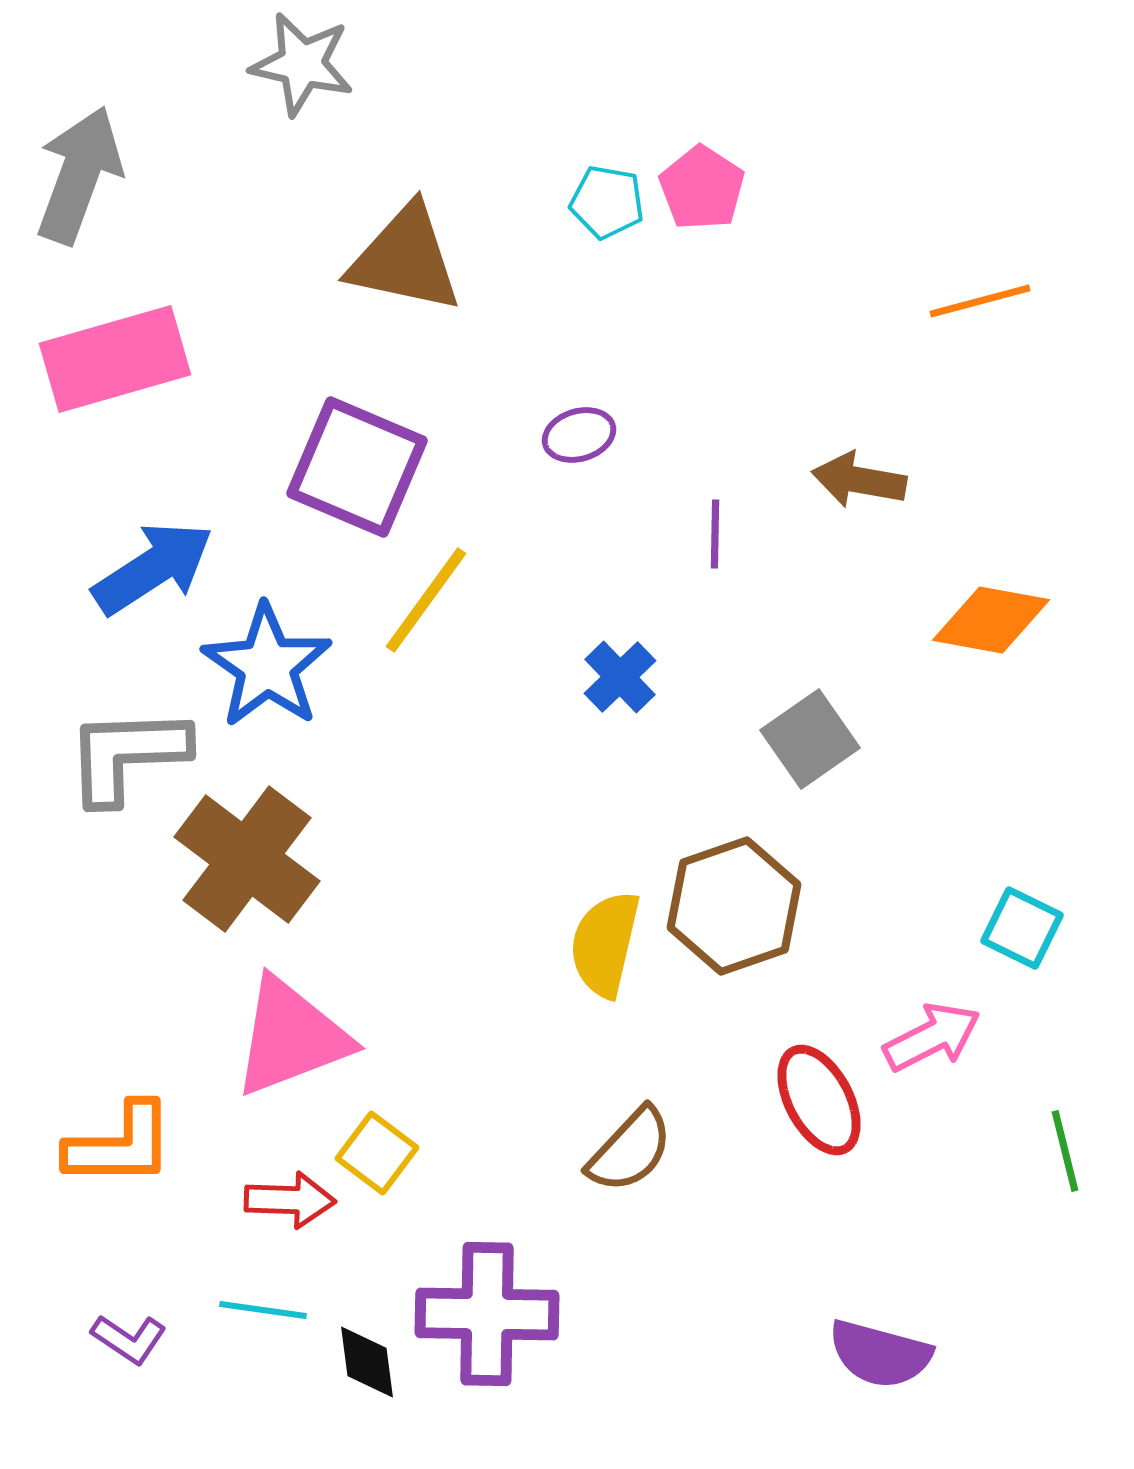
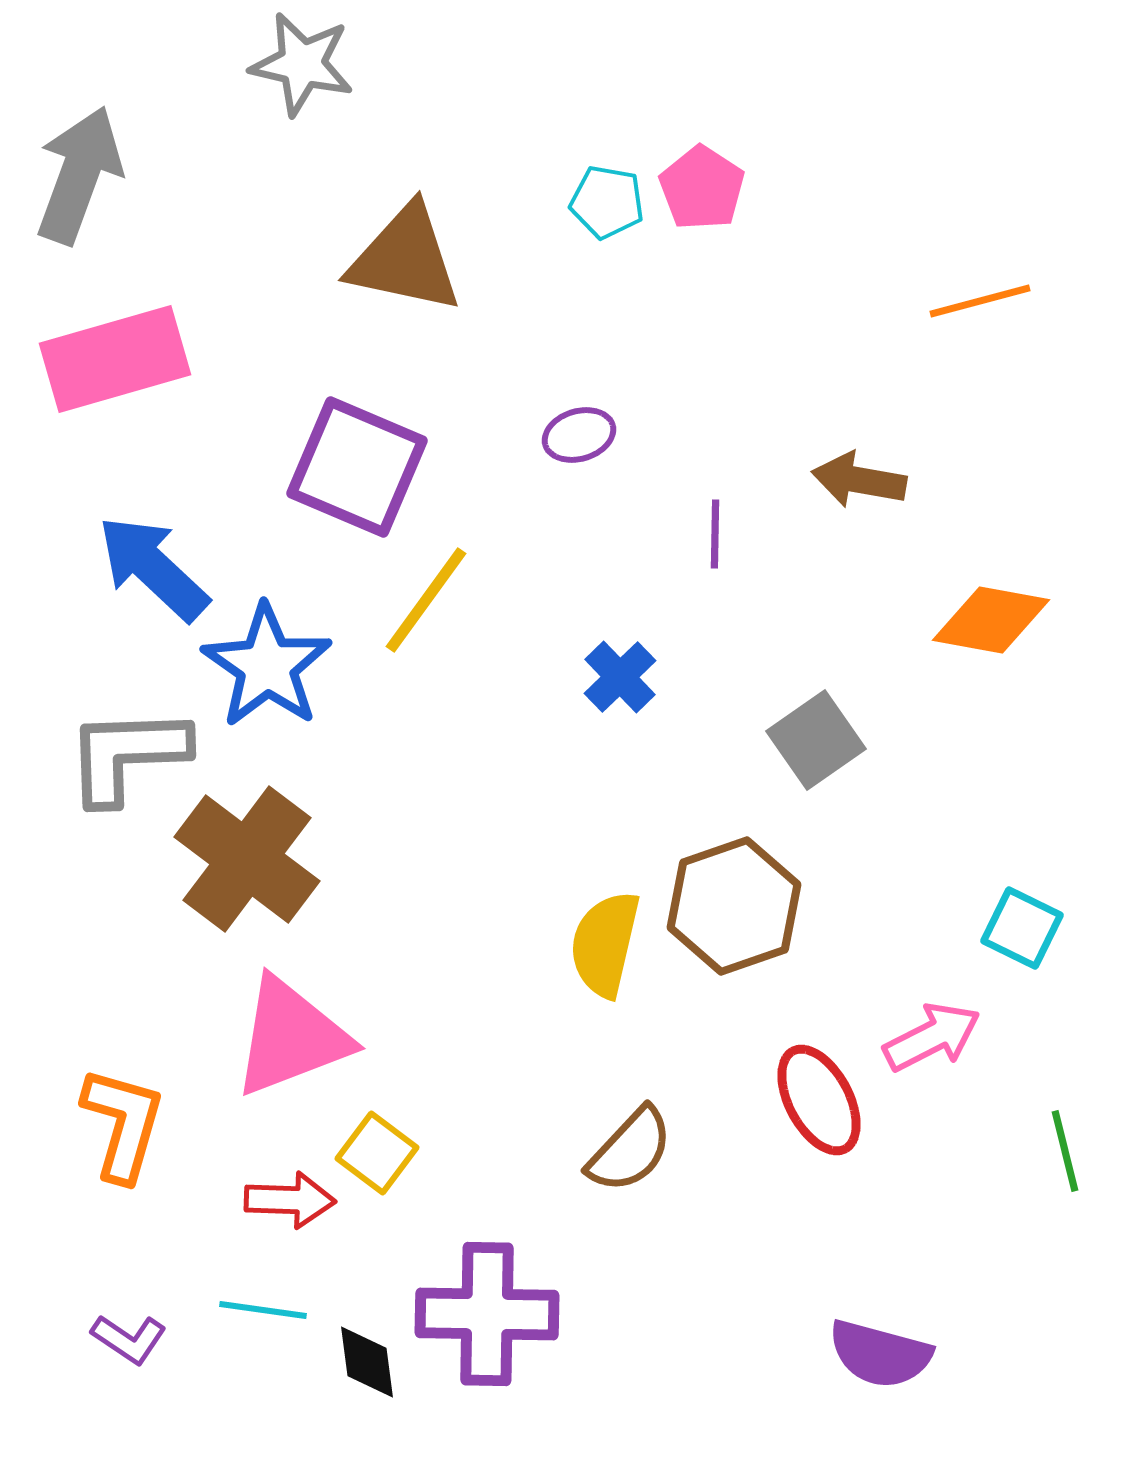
blue arrow: rotated 104 degrees counterclockwise
gray square: moved 6 px right, 1 px down
orange L-shape: moved 3 px right, 21 px up; rotated 74 degrees counterclockwise
